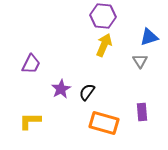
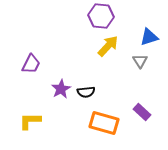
purple hexagon: moved 2 px left
yellow arrow: moved 4 px right, 1 px down; rotated 20 degrees clockwise
black semicircle: moved 1 px left; rotated 132 degrees counterclockwise
purple rectangle: rotated 42 degrees counterclockwise
